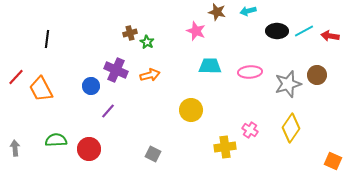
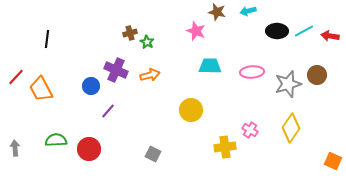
pink ellipse: moved 2 px right
